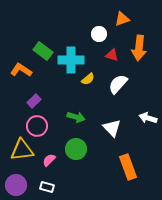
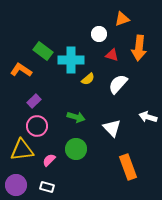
white arrow: moved 1 px up
